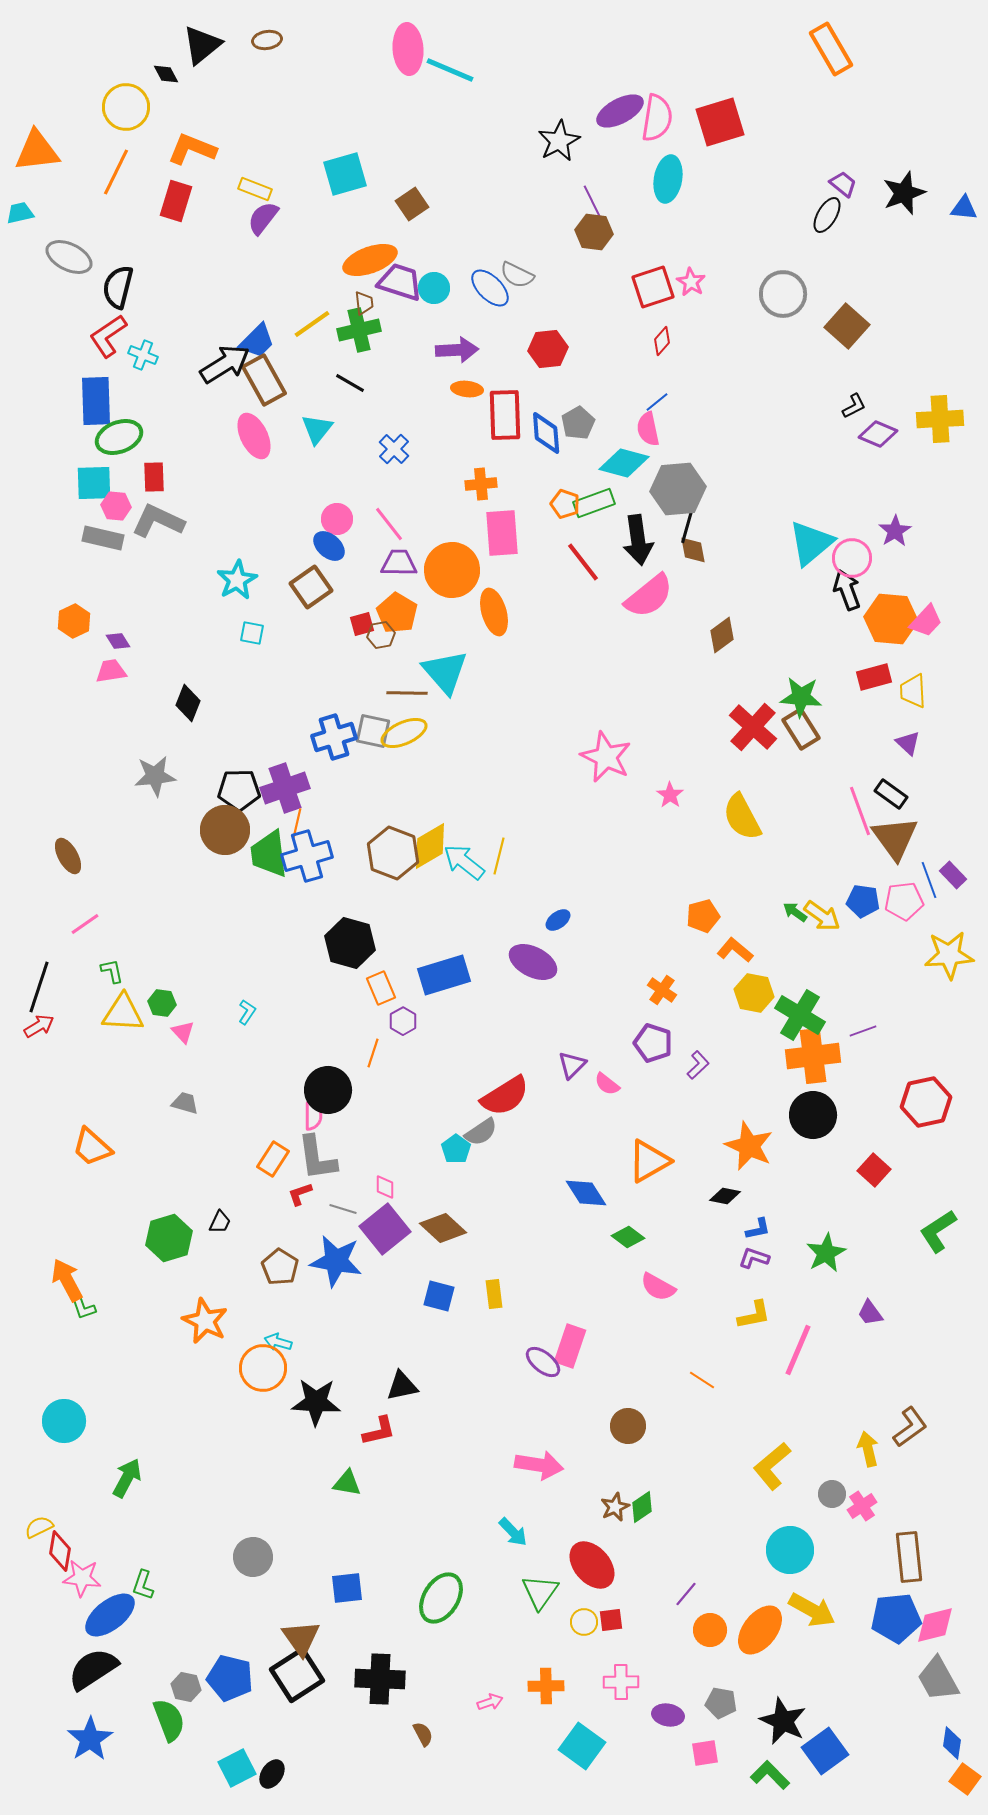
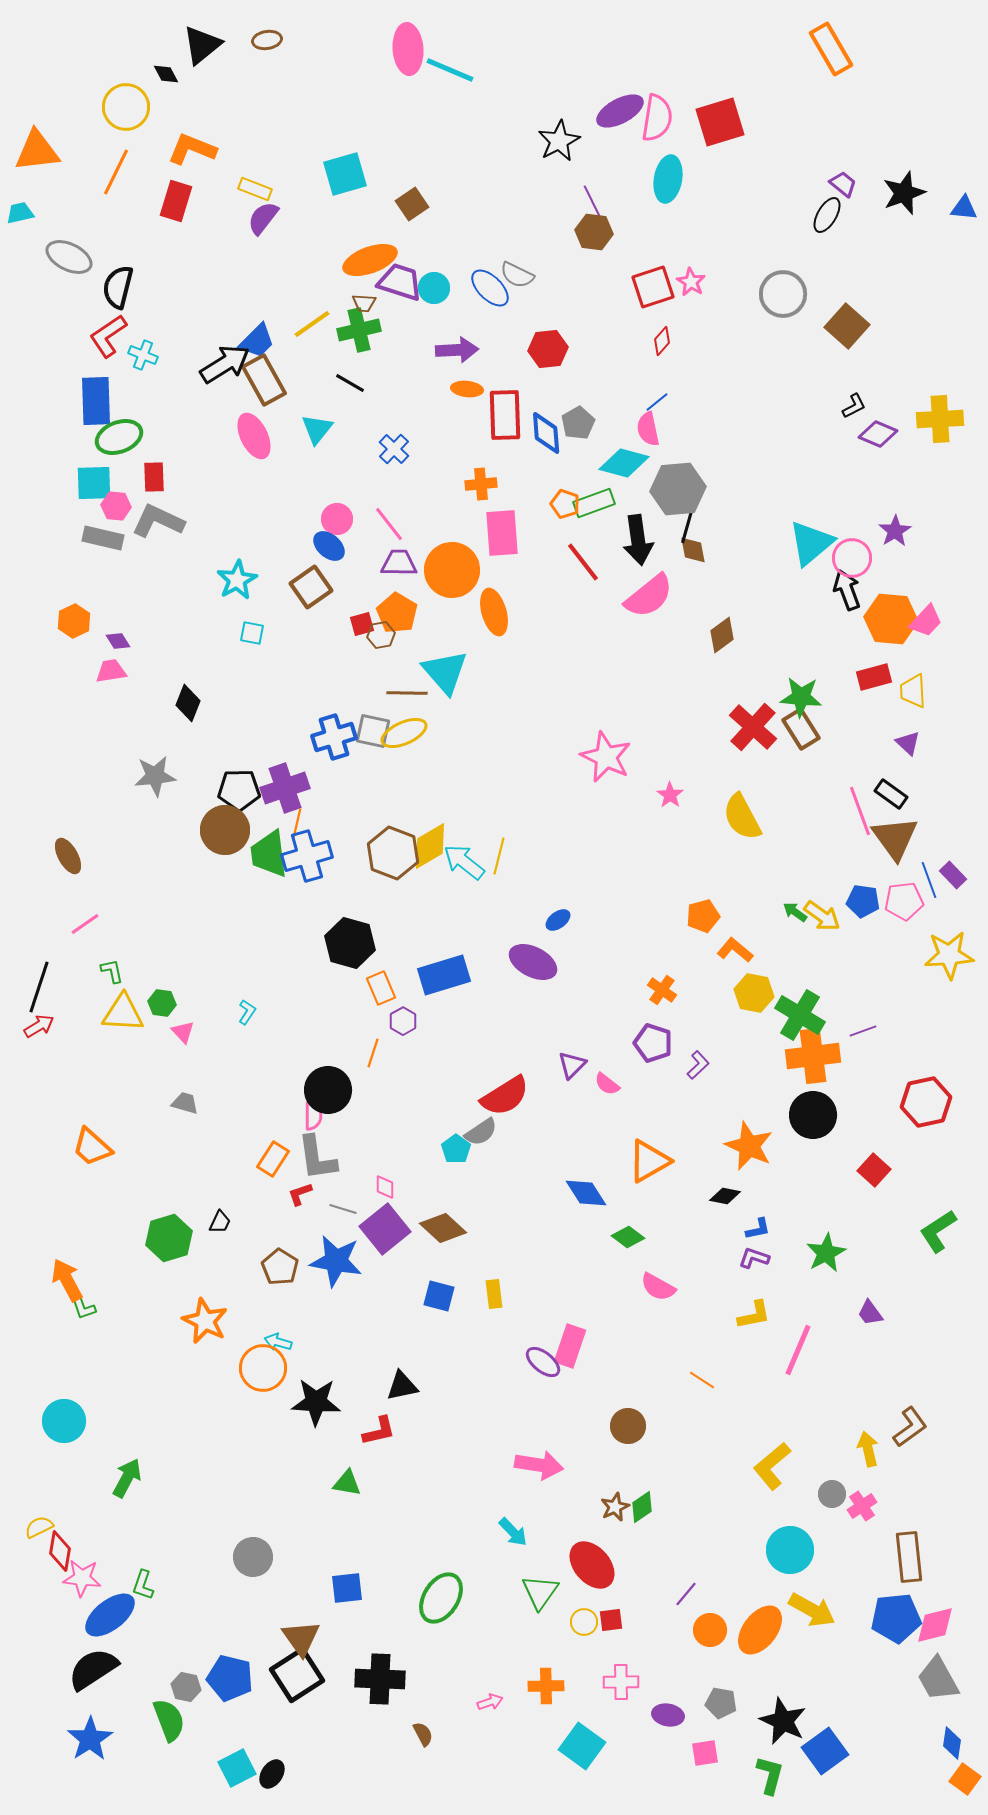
brown trapezoid at (364, 303): rotated 100 degrees clockwise
green L-shape at (770, 1775): rotated 60 degrees clockwise
